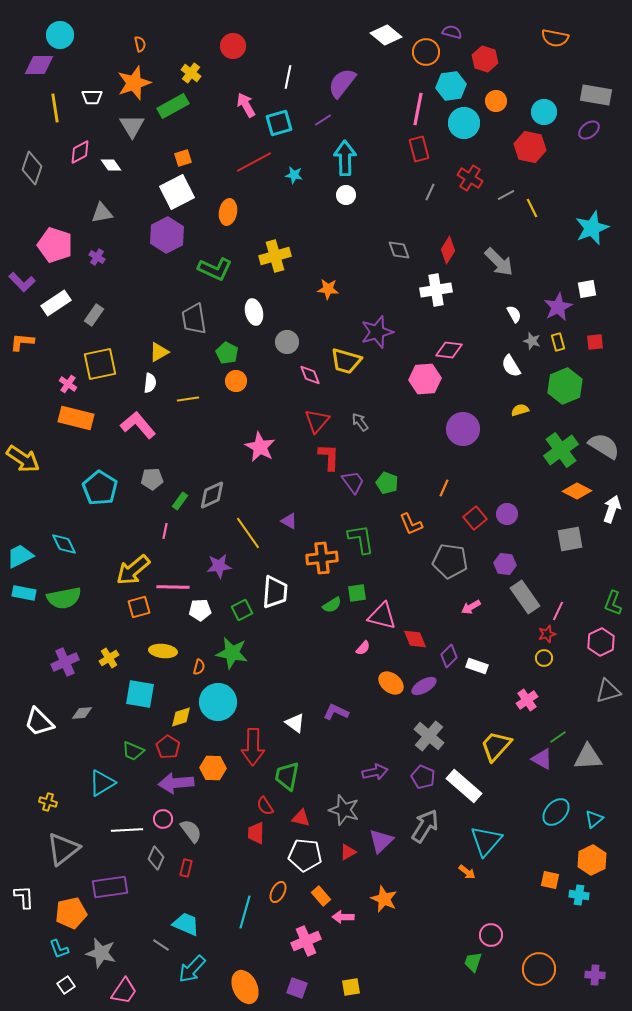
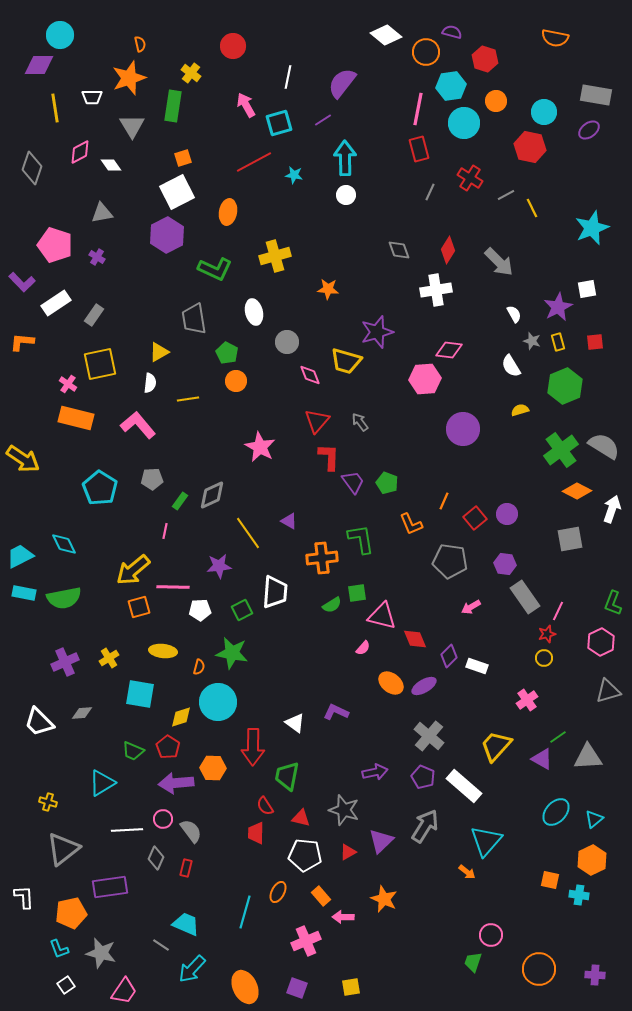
orange star at (134, 83): moved 5 px left, 5 px up
green rectangle at (173, 106): rotated 52 degrees counterclockwise
orange line at (444, 488): moved 13 px down
